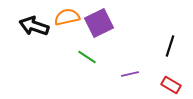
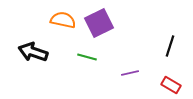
orange semicircle: moved 4 px left, 3 px down; rotated 25 degrees clockwise
black arrow: moved 1 px left, 26 px down
green line: rotated 18 degrees counterclockwise
purple line: moved 1 px up
